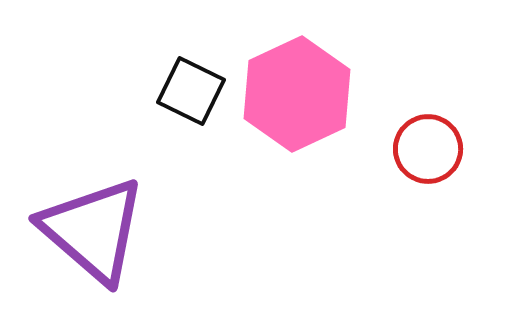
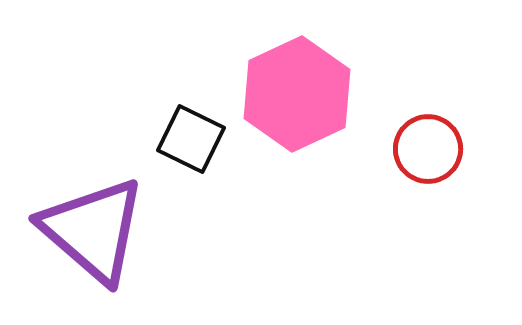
black square: moved 48 px down
